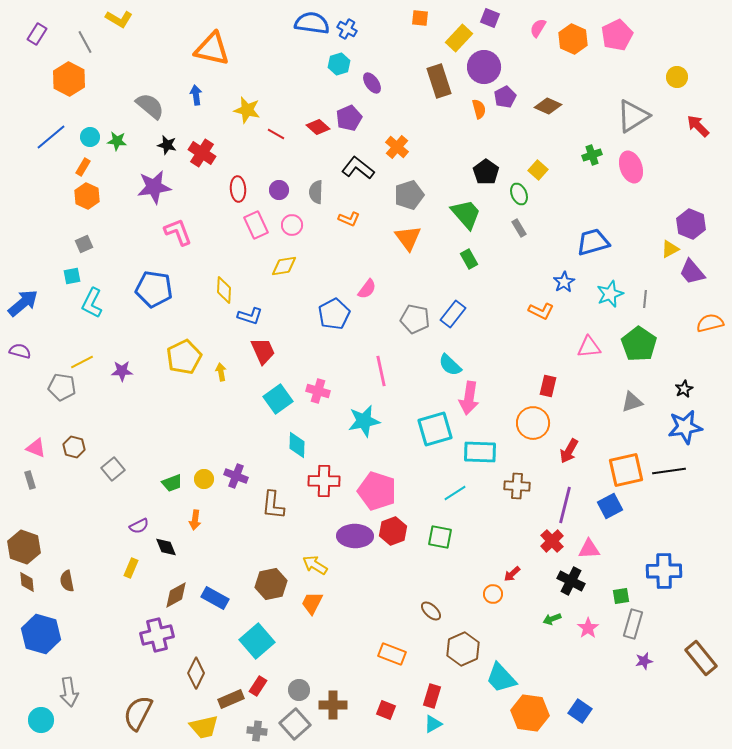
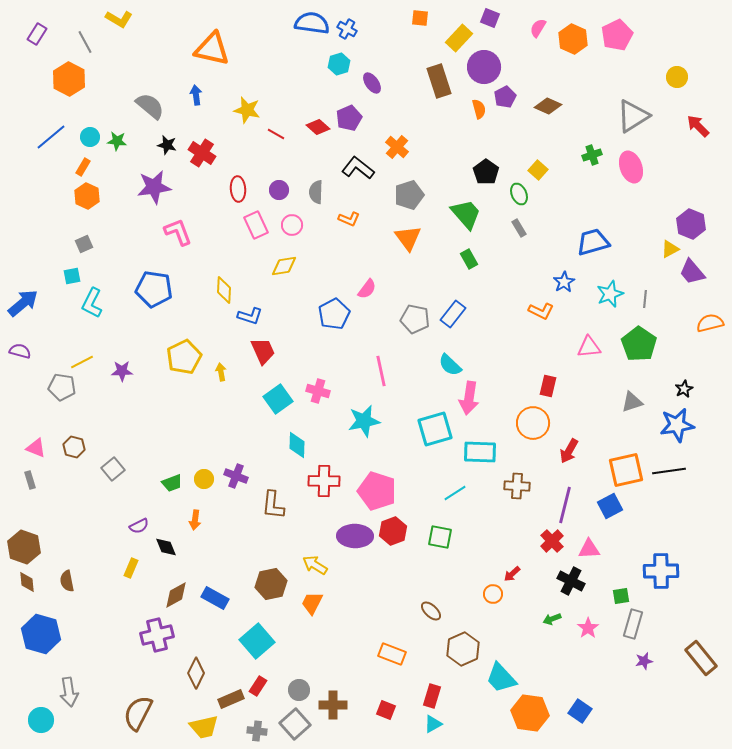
blue star at (685, 427): moved 8 px left, 2 px up
blue cross at (664, 571): moved 3 px left
